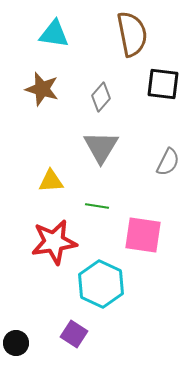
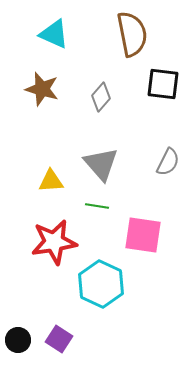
cyan triangle: rotated 16 degrees clockwise
gray triangle: moved 17 px down; rotated 12 degrees counterclockwise
purple square: moved 15 px left, 5 px down
black circle: moved 2 px right, 3 px up
